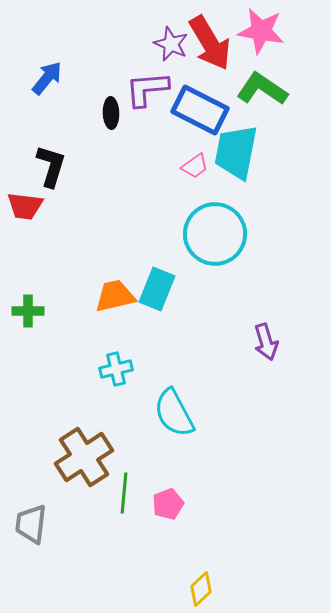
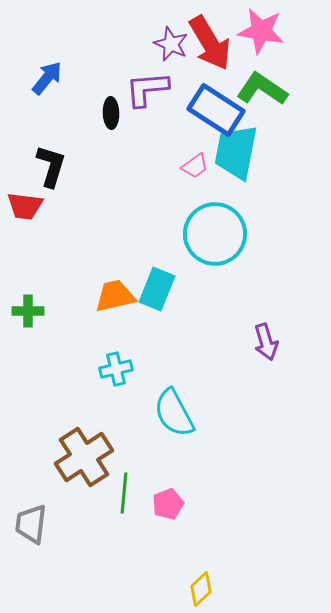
blue rectangle: moved 16 px right; rotated 6 degrees clockwise
